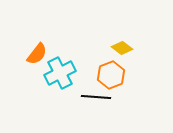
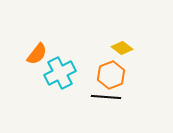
black line: moved 10 px right
